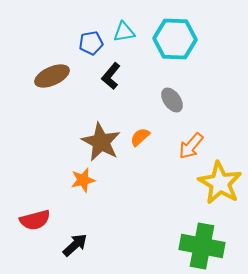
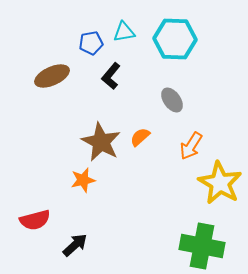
orange arrow: rotated 8 degrees counterclockwise
